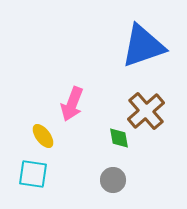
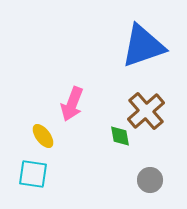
green diamond: moved 1 px right, 2 px up
gray circle: moved 37 px right
